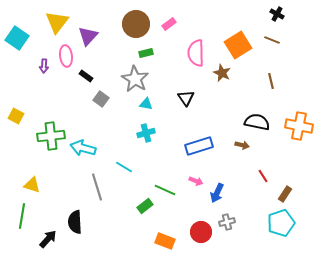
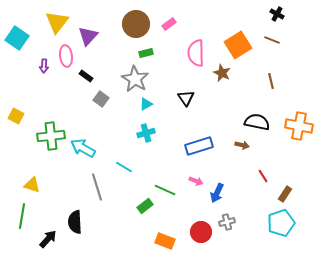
cyan triangle at (146, 104): rotated 40 degrees counterclockwise
cyan arrow at (83, 148): rotated 15 degrees clockwise
